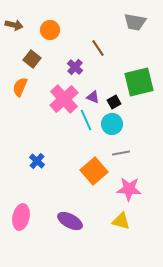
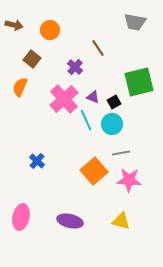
pink star: moved 9 px up
purple ellipse: rotated 15 degrees counterclockwise
